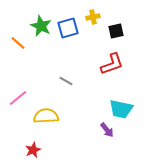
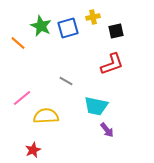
pink line: moved 4 px right
cyan trapezoid: moved 25 px left, 3 px up
